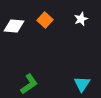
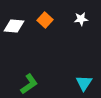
white star: rotated 16 degrees clockwise
cyan triangle: moved 2 px right, 1 px up
